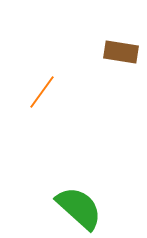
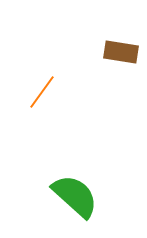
green semicircle: moved 4 px left, 12 px up
